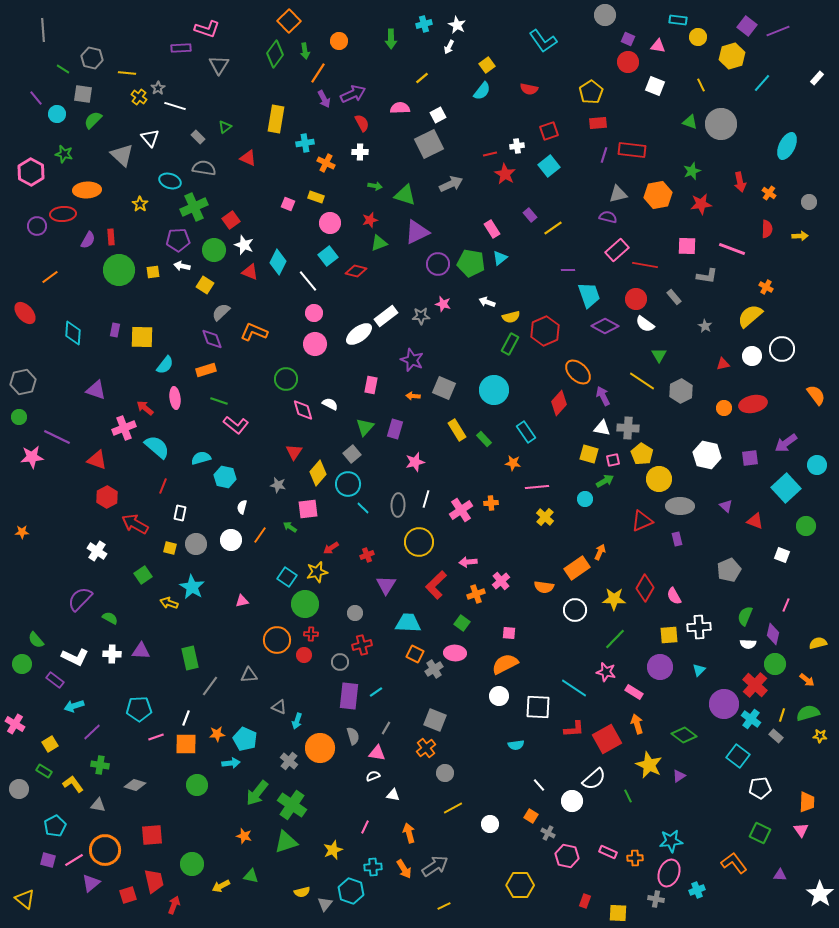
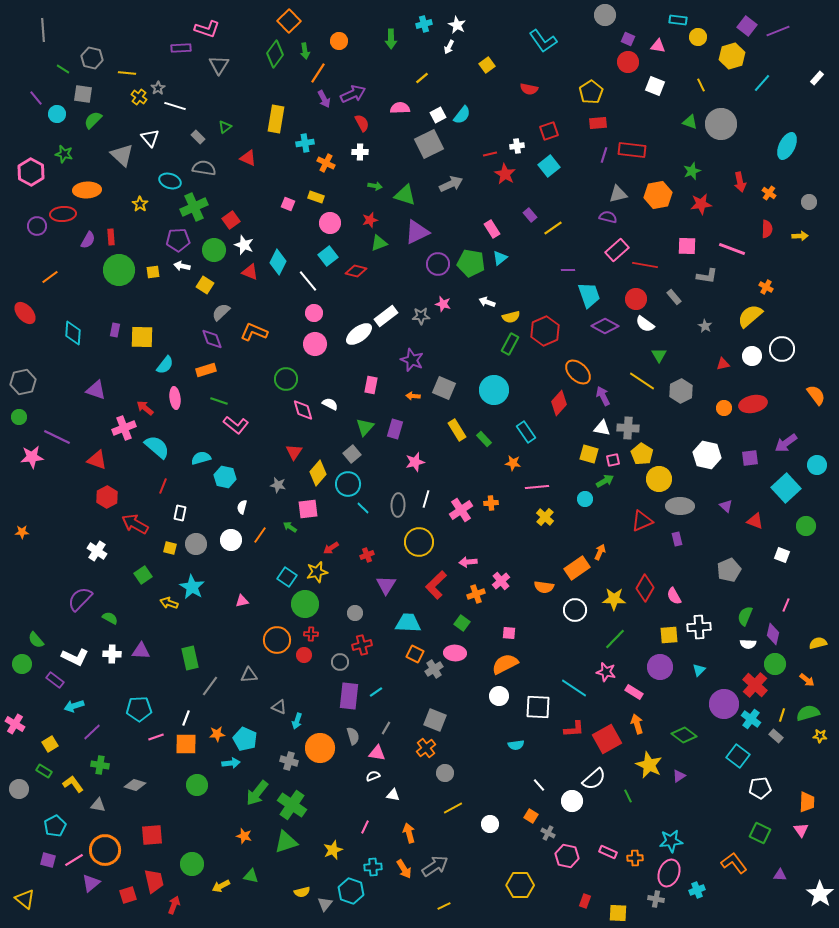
cyan semicircle at (482, 91): moved 20 px left, 24 px down
gray cross at (289, 761): rotated 24 degrees counterclockwise
